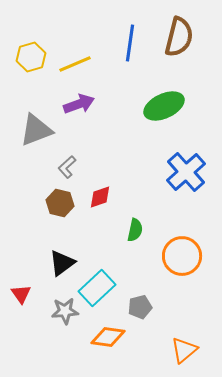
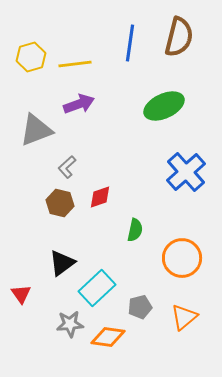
yellow line: rotated 16 degrees clockwise
orange circle: moved 2 px down
gray star: moved 5 px right, 13 px down
orange triangle: moved 33 px up
